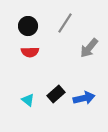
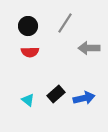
gray arrow: rotated 50 degrees clockwise
